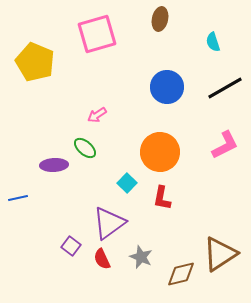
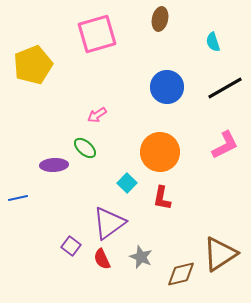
yellow pentagon: moved 2 px left, 3 px down; rotated 27 degrees clockwise
